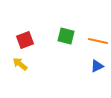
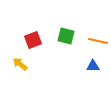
red square: moved 8 px right
blue triangle: moved 4 px left; rotated 24 degrees clockwise
